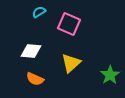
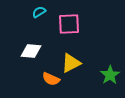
pink square: rotated 25 degrees counterclockwise
yellow triangle: rotated 15 degrees clockwise
orange semicircle: moved 16 px right
